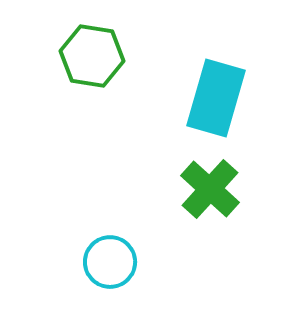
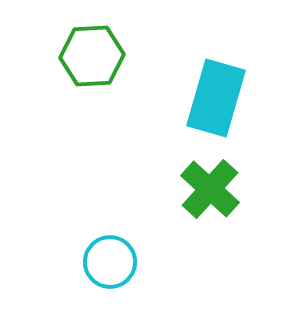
green hexagon: rotated 12 degrees counterclockwise
